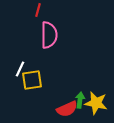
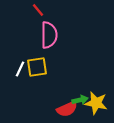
red line: rotated 56 degrees counterclockwise
yellow square: moved 5 px right, 13 px up
green arrow: rotated 70 degrees clockwise
